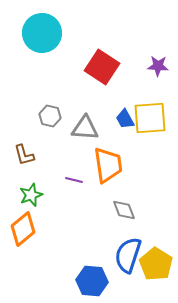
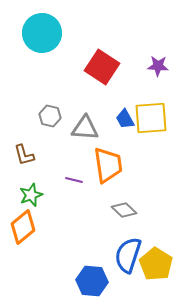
yellow square: moved 1 px right
gray diamond: rotated 25 degrees counterclockwise
orange diamond: moved 2 px up
